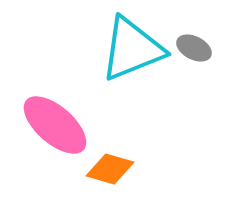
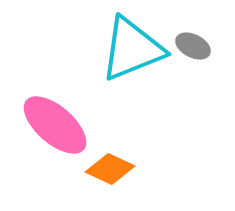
gray ellipse: moved 1 px left, 2 px up
orange diamond: rotated 9 degrees clockwise
